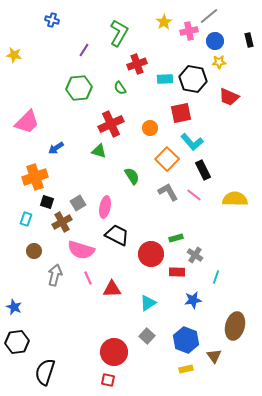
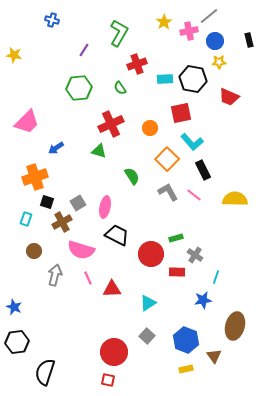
blue star at (193, 300): moved 10 px right
